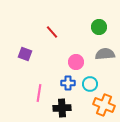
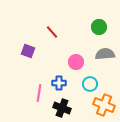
purple square: moved 3 px right, 3 px up
blue cross: moved 9 px left
black cross: rotated 24 degrees clockwise
